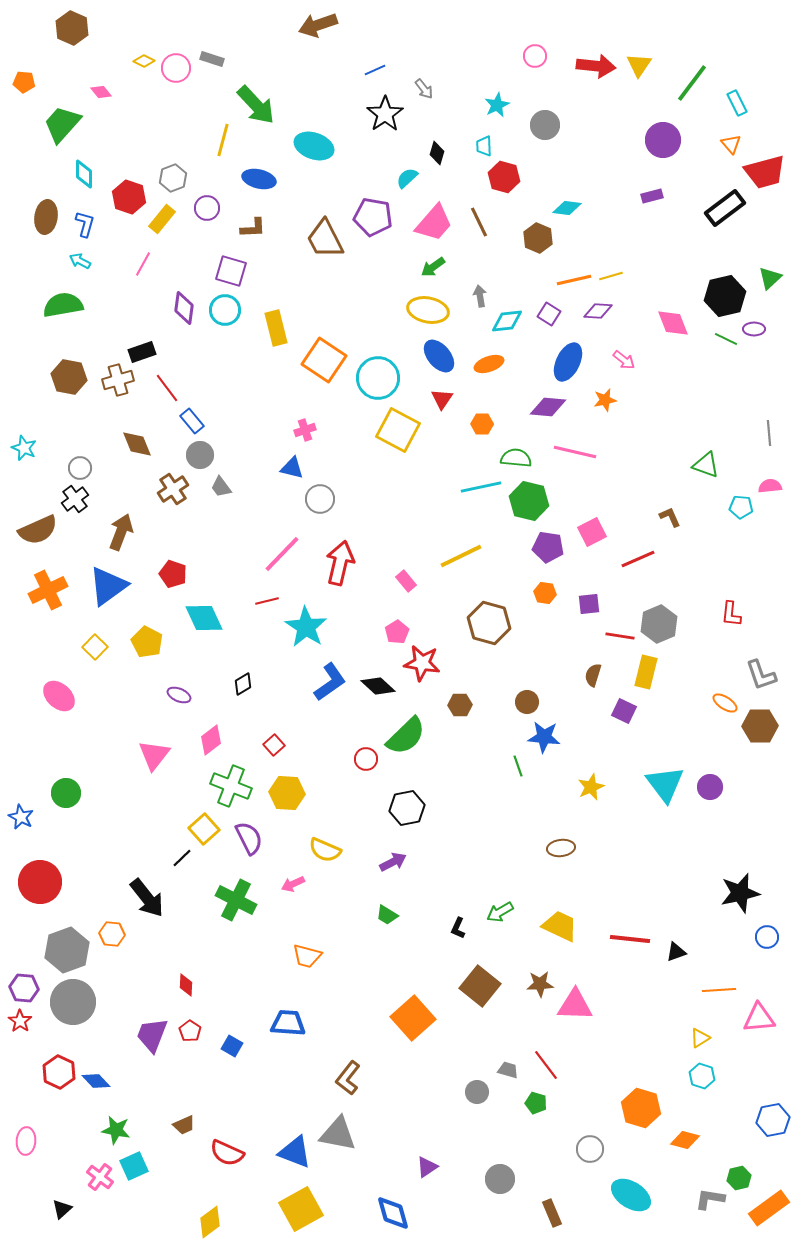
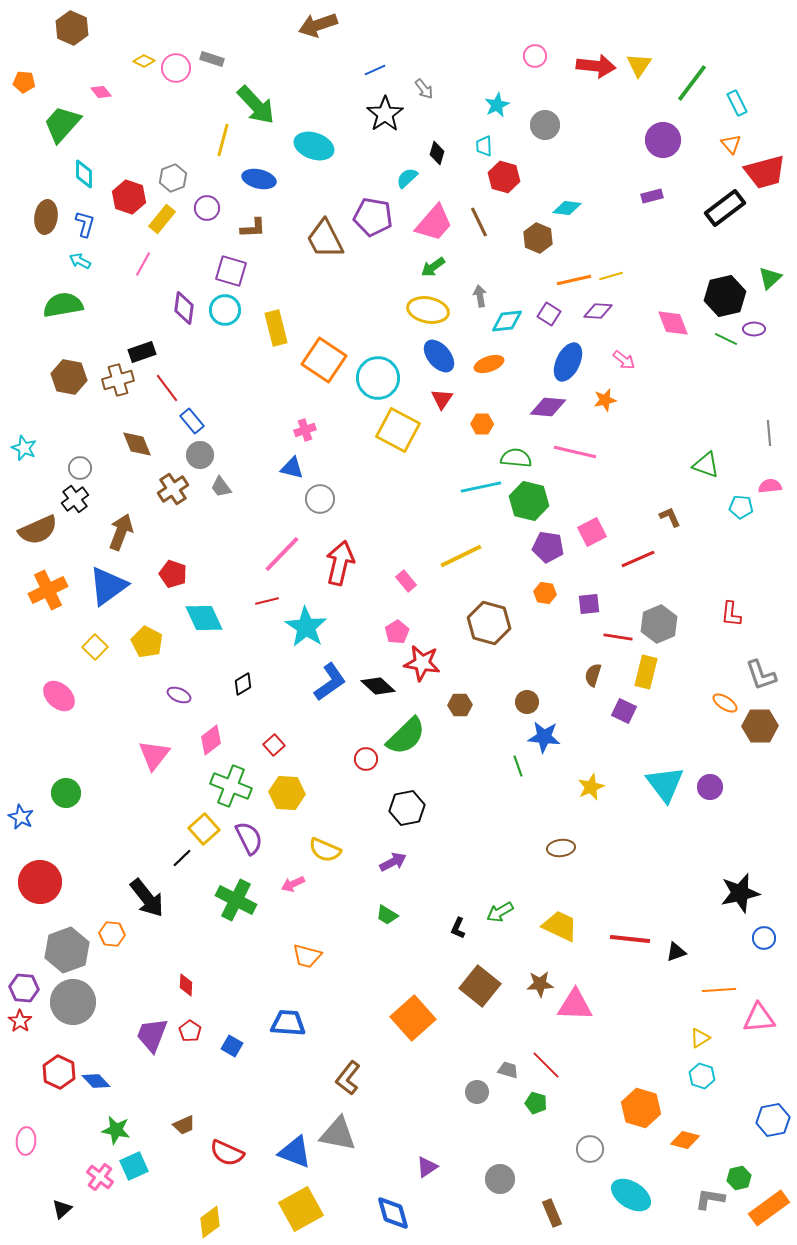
red line at (620, 636): moved 2 px left, 1 px down
blue circle at (767, 937): moved 3 px left, 1 px down
red line at (546, 1065): rotated 8 degrees counterclockwise
